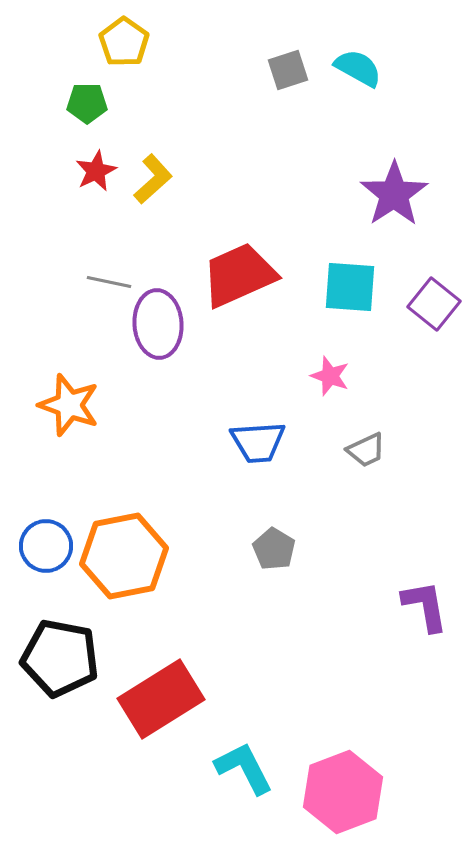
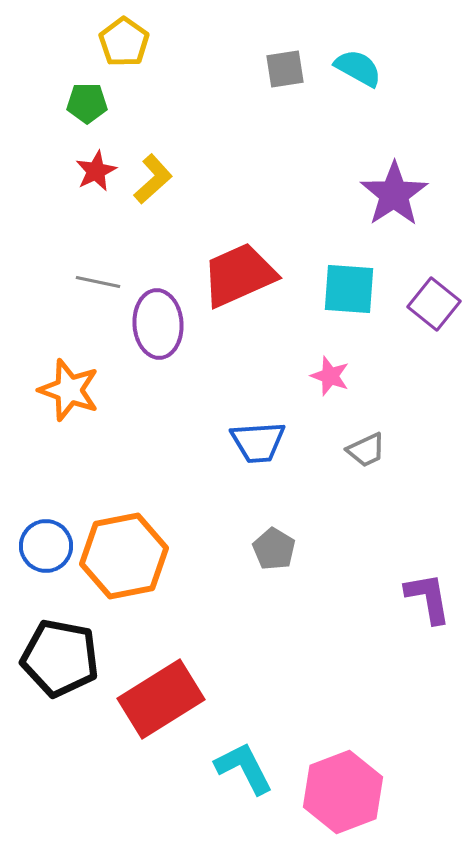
gray square: moved 3 px left, 1 px up; rotated 9 degrees clockwise
gray line: moved 11 px left
cyan square: moved 1 px left, 2 px down
orange star: moved 15 px up
purple L-shape: moved 3 px right, 8 px up
